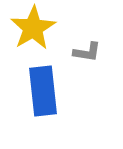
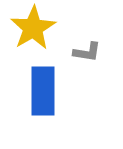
blue rectangle: rotated 6 degrees clockwise
